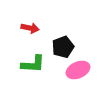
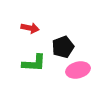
green L-shape: moved 1 px right, 1 px up
pink ellipse: rotated 10 degrees clockwise
